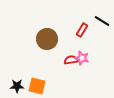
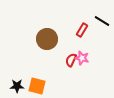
red semicircle: rotated 56 degrees counterclockwise
